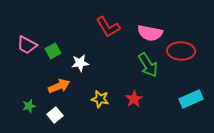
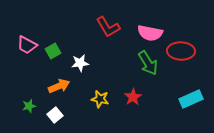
green arrow: moved 2 px up
red star: moved 1 px left, 2 px up
